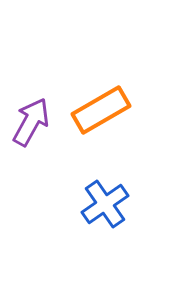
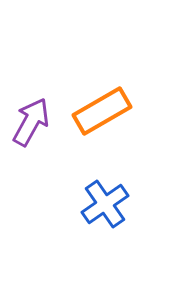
orange rectangle: moved 1 px right, 1 px down
